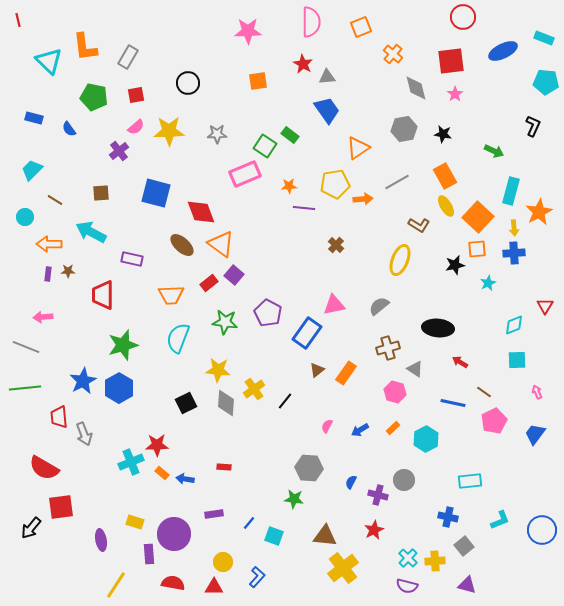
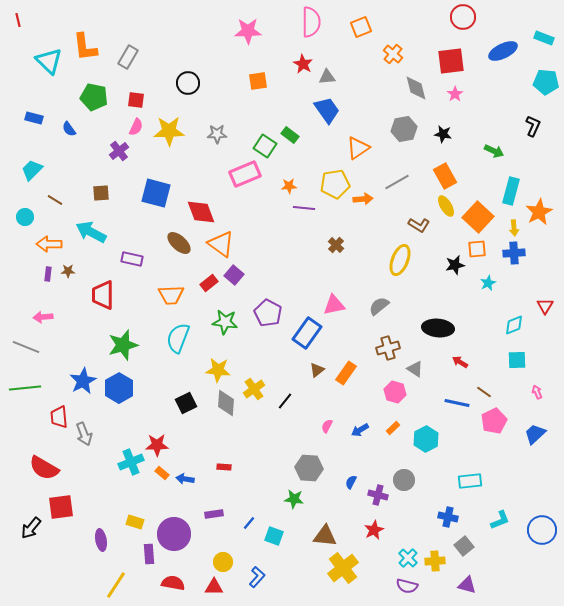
red square at (136, 95): moved 5 px down; rotated 18 degrees clockwise
pink semicircle at (136, 127): rotated 24 degrees counterclockwise
brown ellipse at (182, 245): moved 3 px left, 2 px up
blue line at (453, 403): moved 4 px right
blue trapezoid at (535, 434): rotated 10 degrees clockwise
